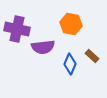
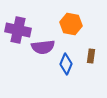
purple cross: moved 1 px right, 1 px down
brown rectangle: moved 1 px left; rotated 56 degrees clockwise
blue diamond: moved 4 px left
